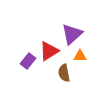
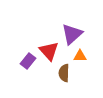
red triangle: rotated 40 degrees counterclockwise
brown semicircle: rotated 12 degrees clockwise
